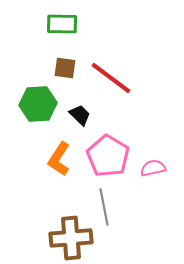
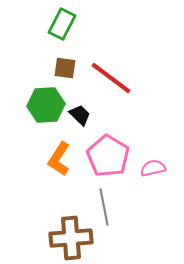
green rectangle: rotated 64 degrees counterclockwise
green hexagon: moved 8 px right, 1 px down
